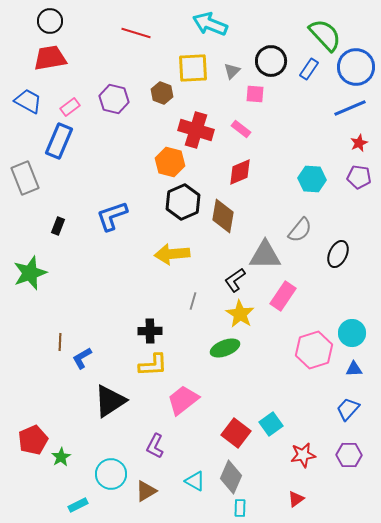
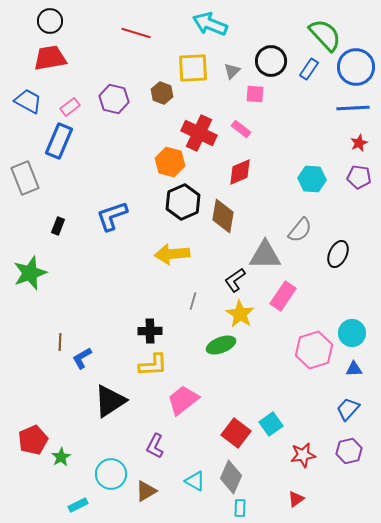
blue line at (350, 108): moved 3 px right; rotated 20 degrees clockwise
red cross at (196, 130): moved 3 px right, 3 px down; rotated 8 degrees clockwise
green ellipse at (225, 348): moved 4 px left, 3 px up
purple hexagon at (349, 455): moved 4 px up; rotated 15 degrees counterclockwise
